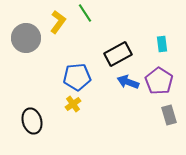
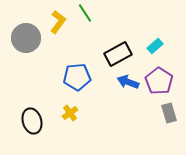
cyan rectangle: moved 7 px left, 2 px down; rotated 56 degrees clockwise
yellow cross: moved 3 px left, 9 px down
gray rectangle: moved 2 px up
